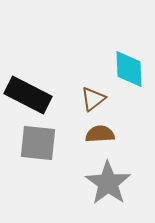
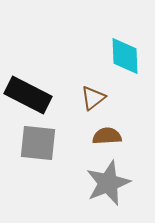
cyan diamond: moved 4 px left, 13 px up
brown triangle: moved 1 px up
brown semicircle: moved 7 px right, 2 px down
gray star: rotated 15 degrees clockwise
